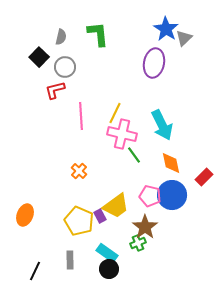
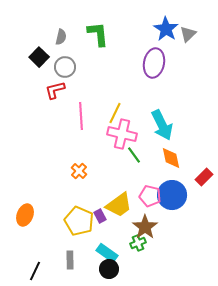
gray triangle: moved 4 px right, 4 px up
orange diamond: moved 5 px up
yellow trapezoid: moved 3 px right, 1 px up
